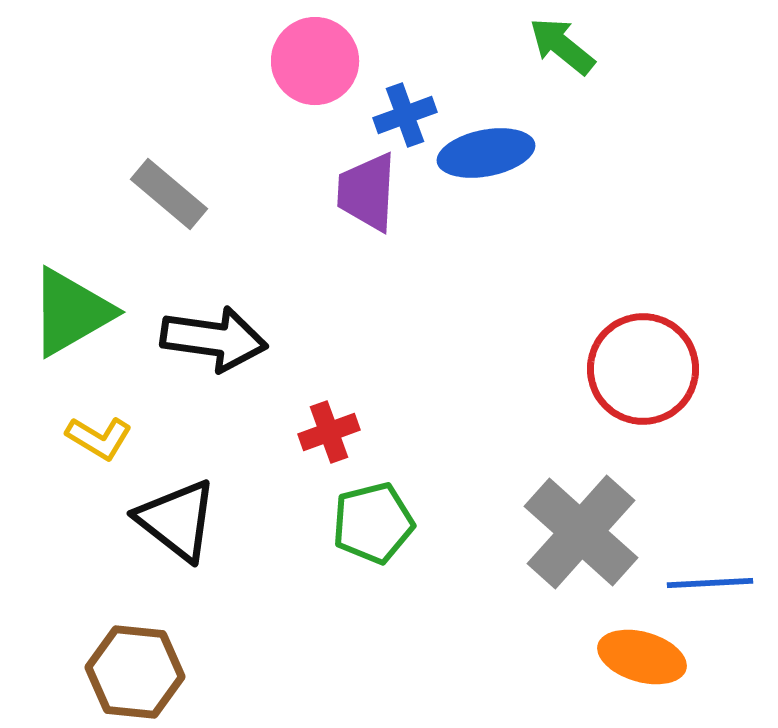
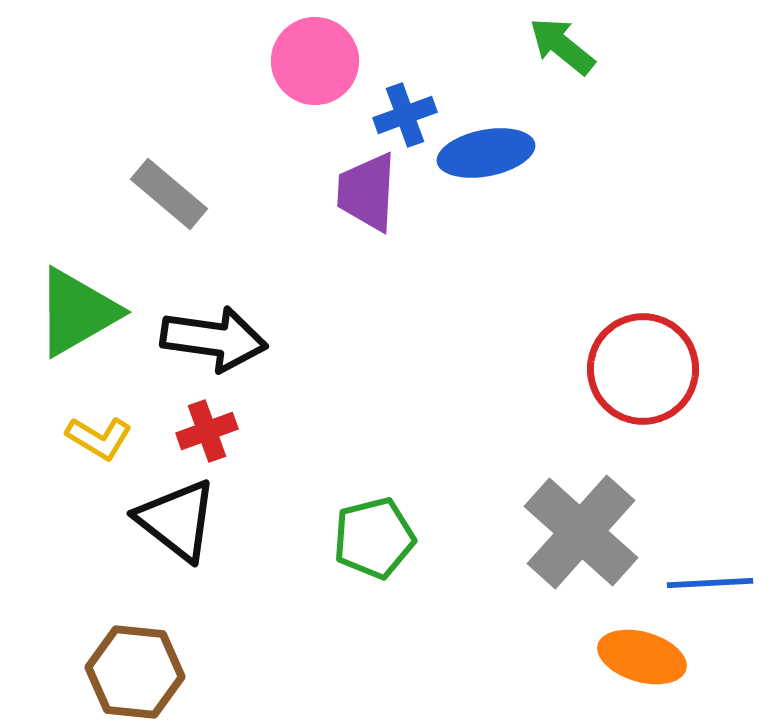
green triangle: moved 6 px right
red cross: moved 122 px left, 1 px up
green pentagon: moved 1 px right, 15 px down
